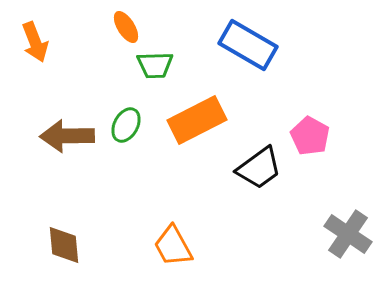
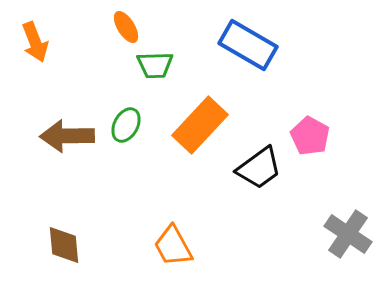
orange rectangle: moved 3 px right, 5 px down; rotated 20 degrees counterclockwise
